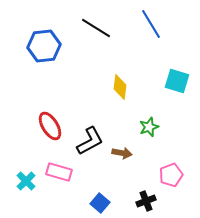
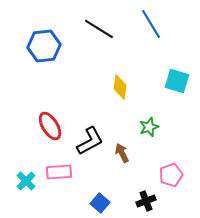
black line: moved 3 px right, 1 px down
brown arrow: rotated 126 degrees counterclockwise
pink rectangle: rotated 20 degrees counterclockwise
